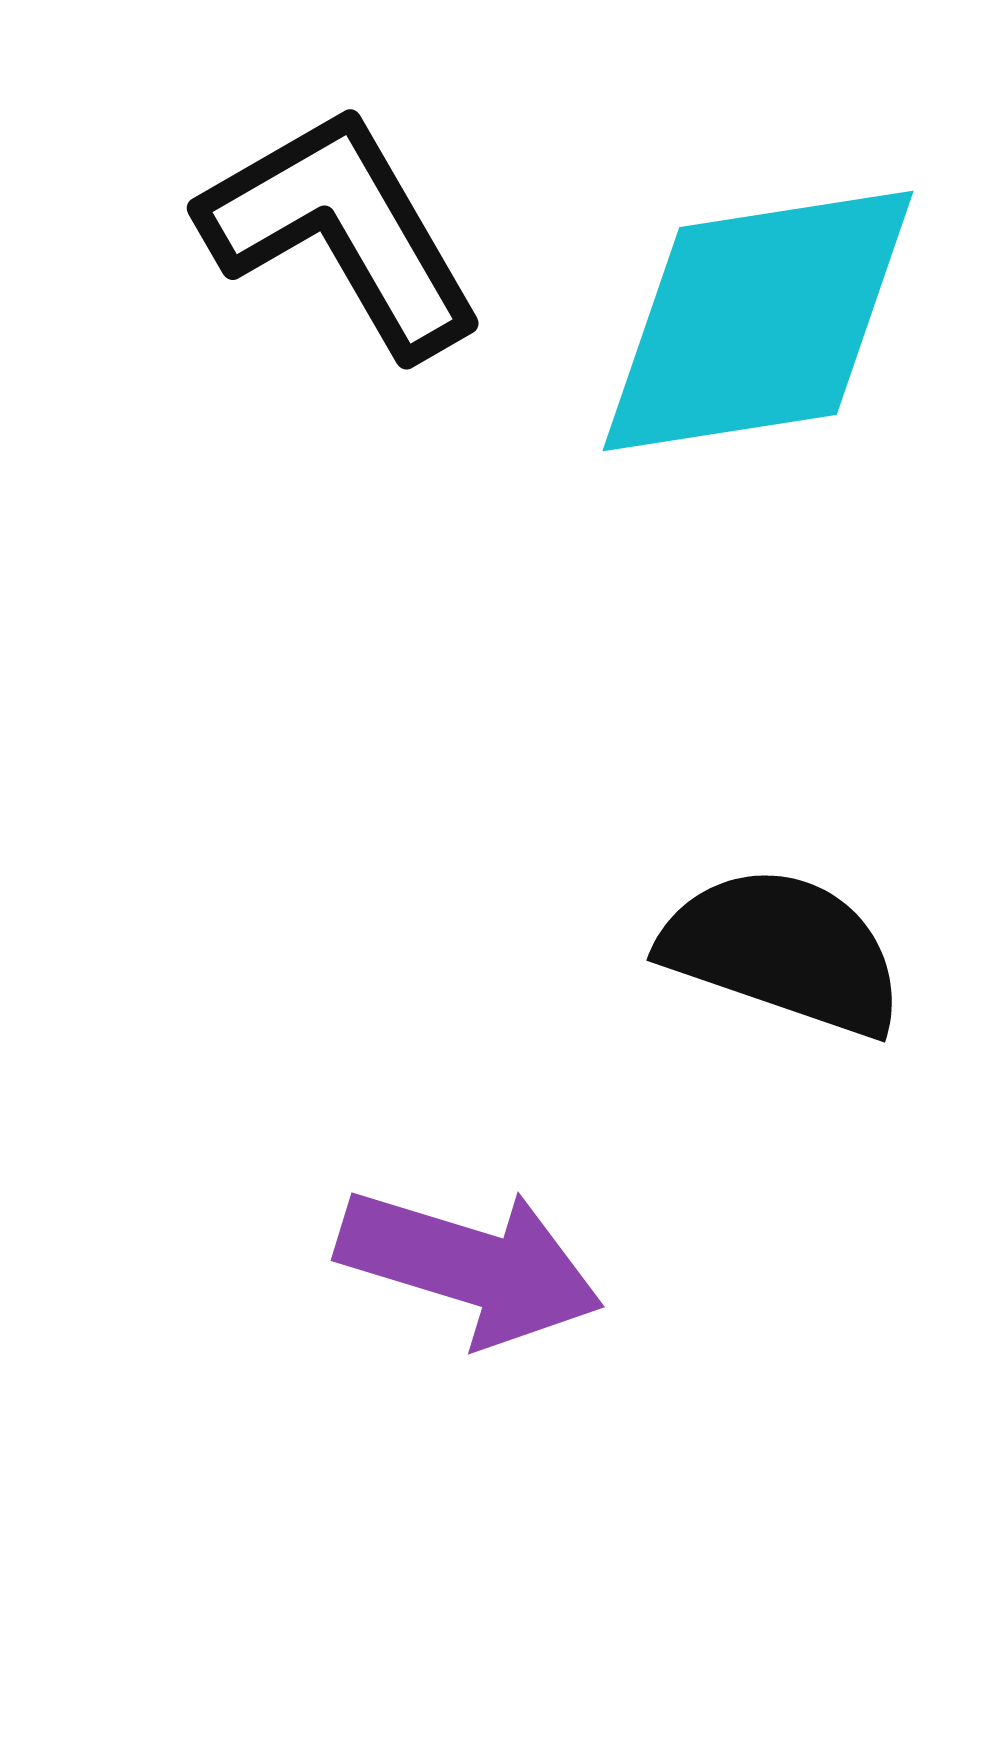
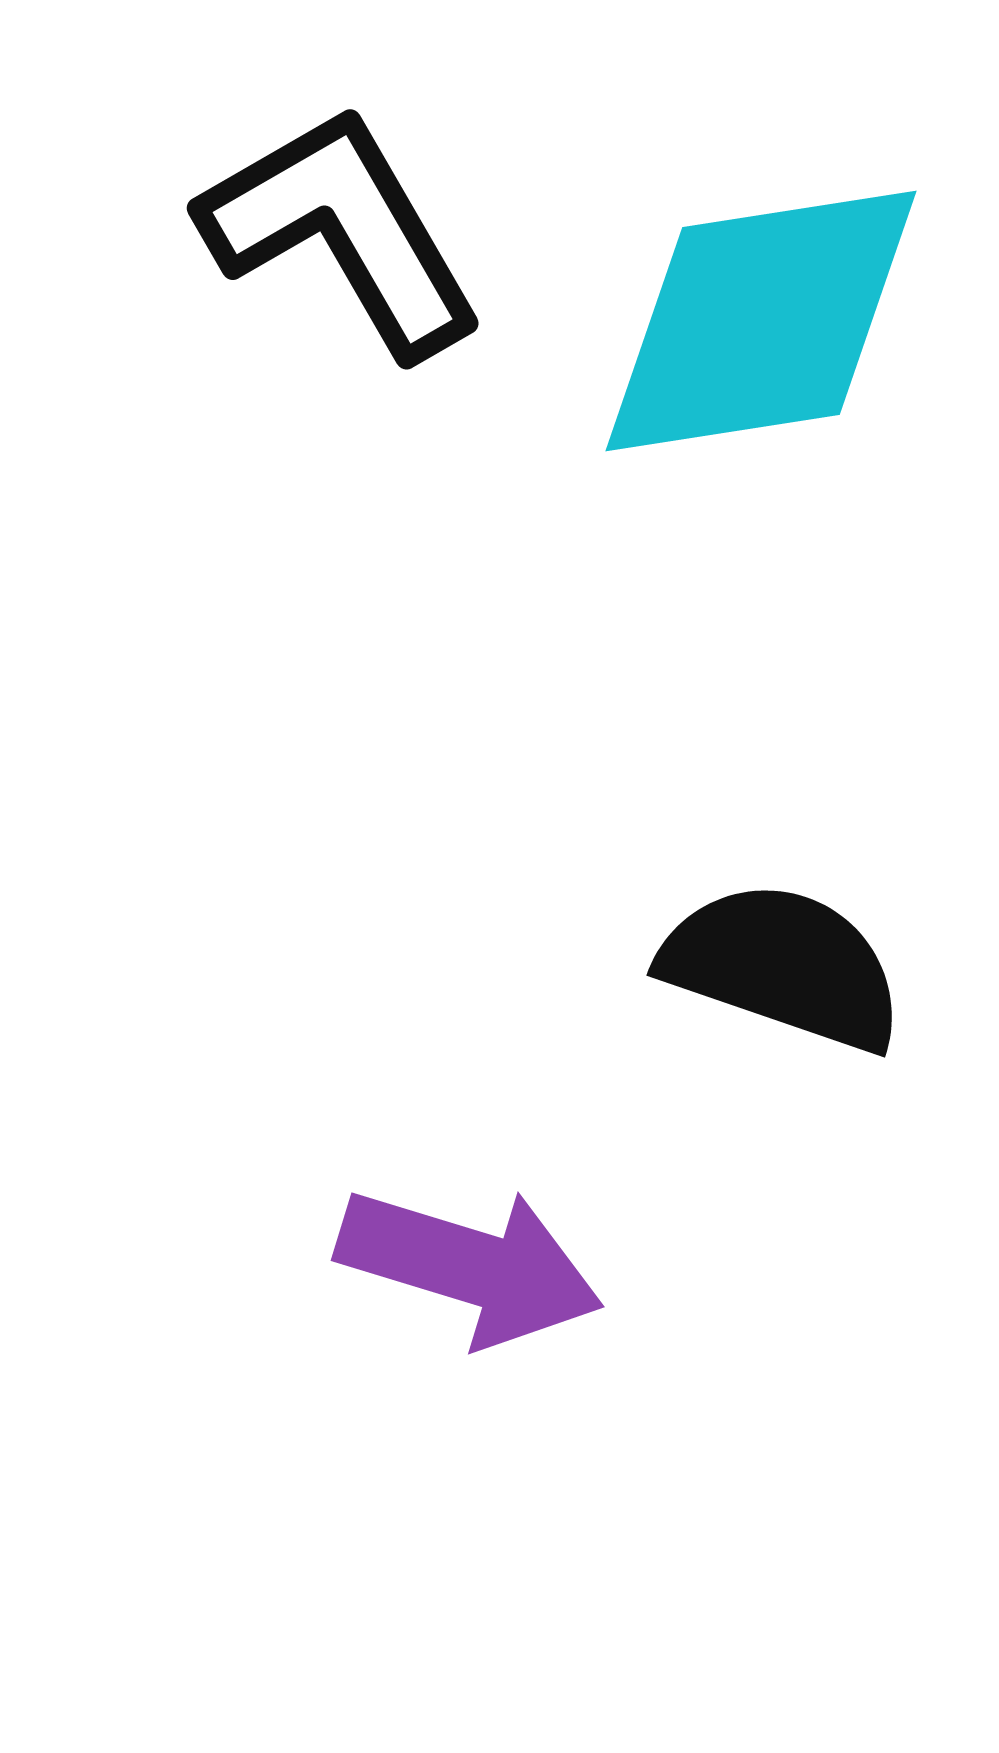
cyan diamond: moved 3 px right
black semicircle: moved 15 px down
